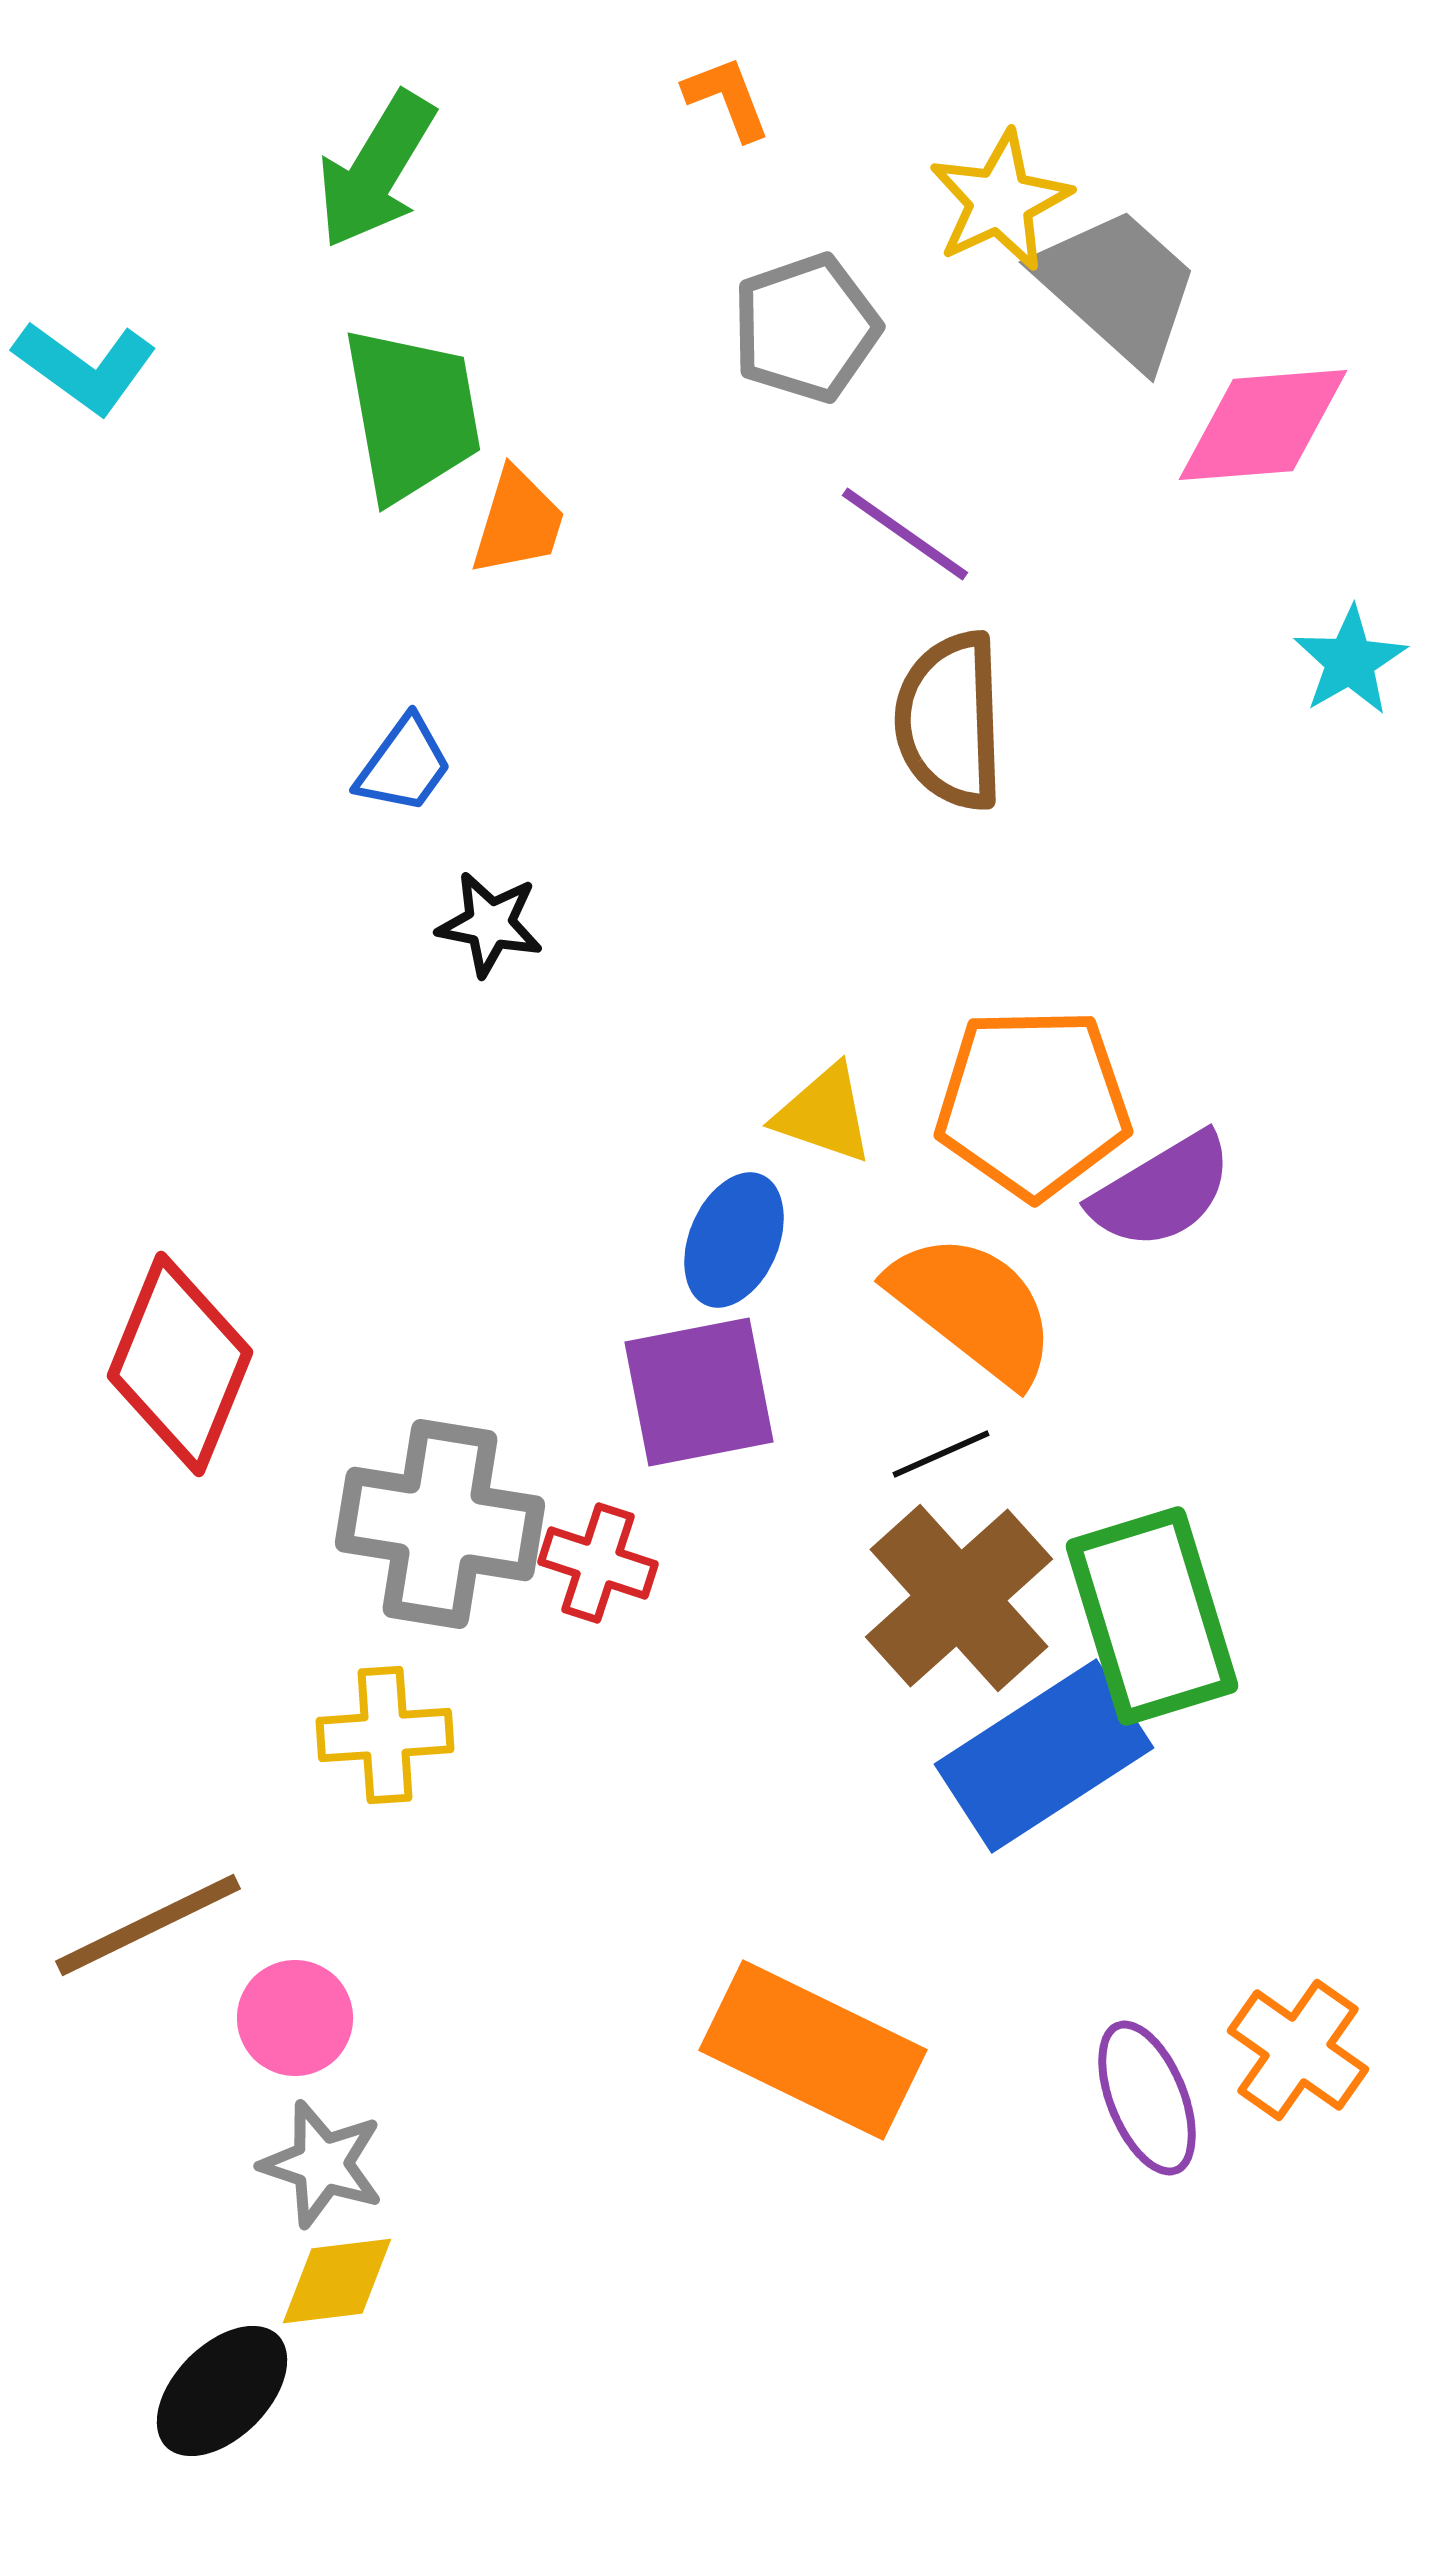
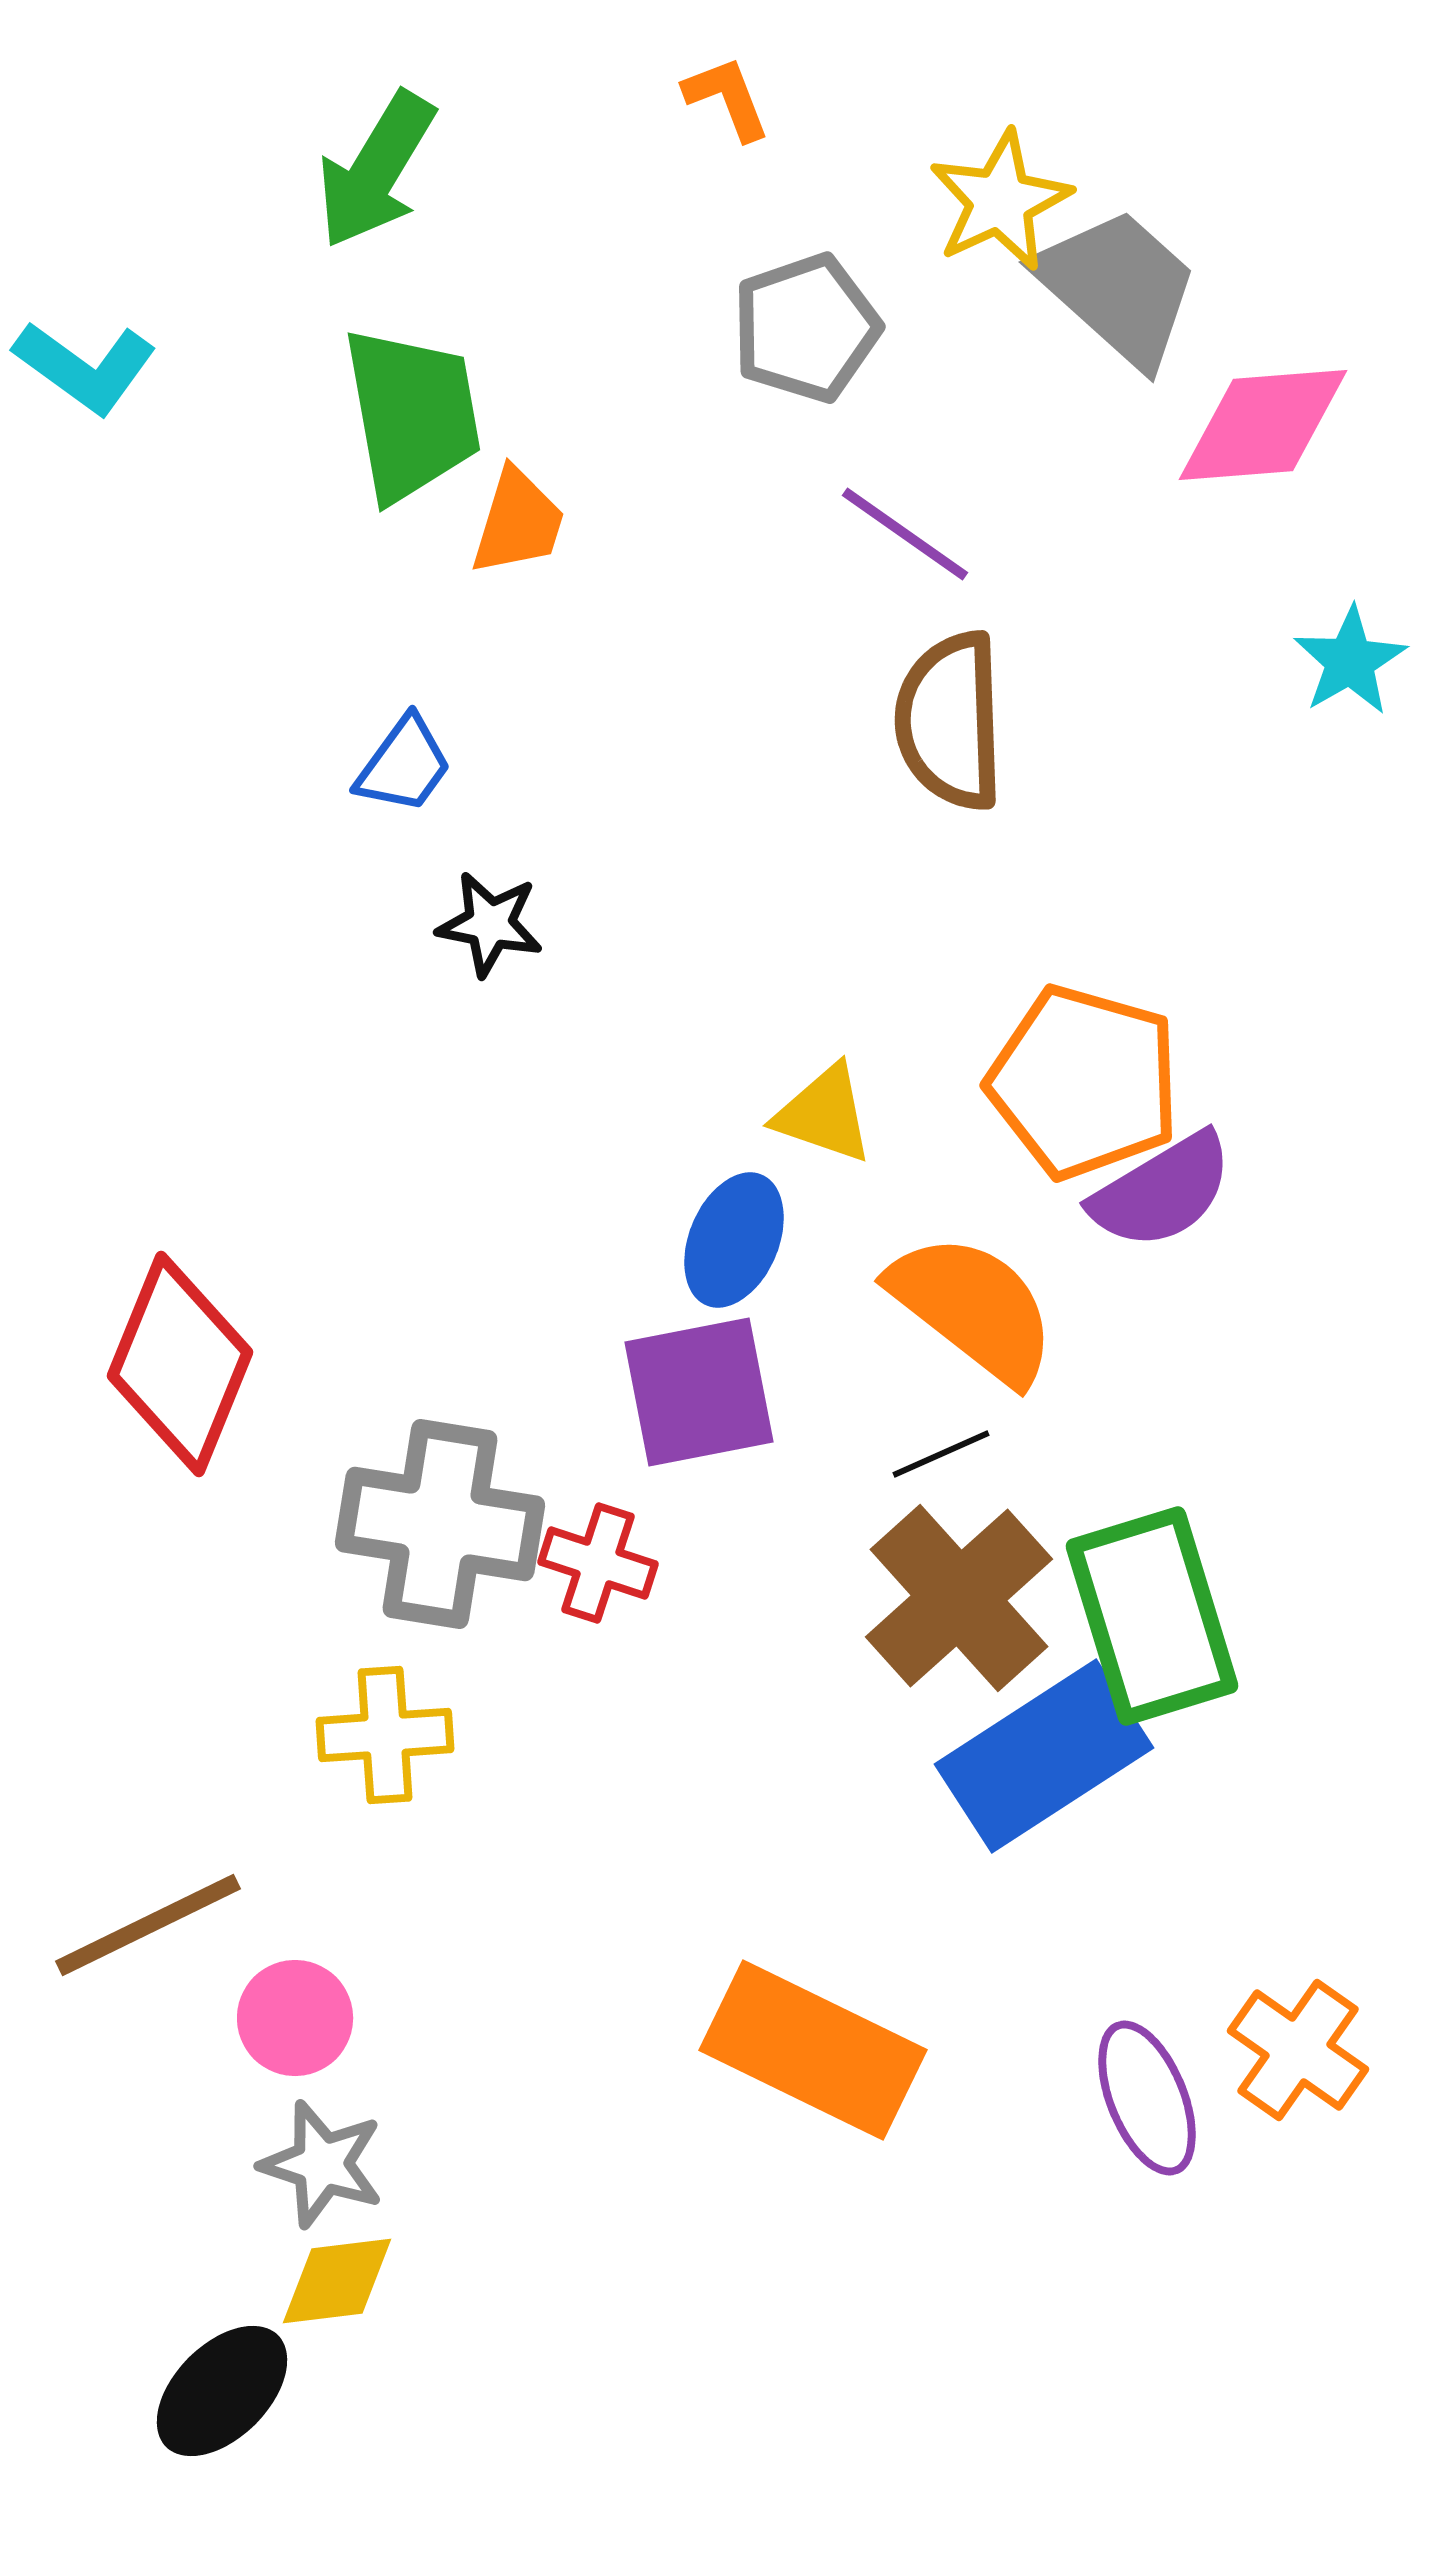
orange pentagon: moved 51 px right, 21 px up; rotated 17 degrees clockwise
